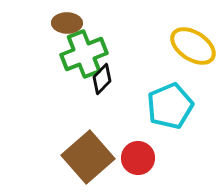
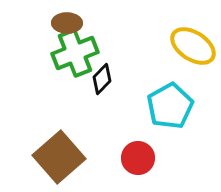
green cross: moved 9 px left, 1 px up
cyan pentagon: rotated 6 degrees counterclockwise
brown square: moved 29 px left
